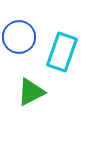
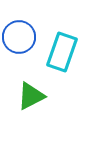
green triangle: moved 4 px down
